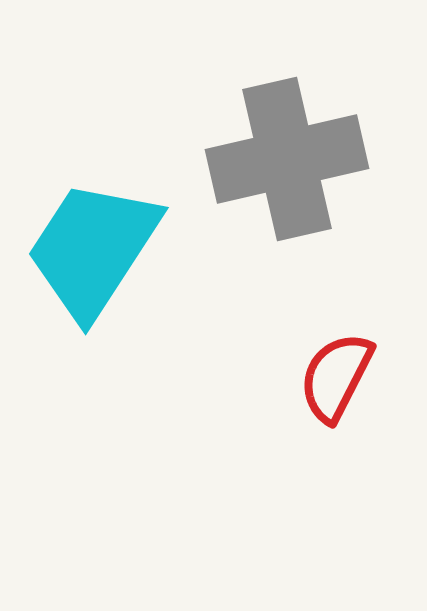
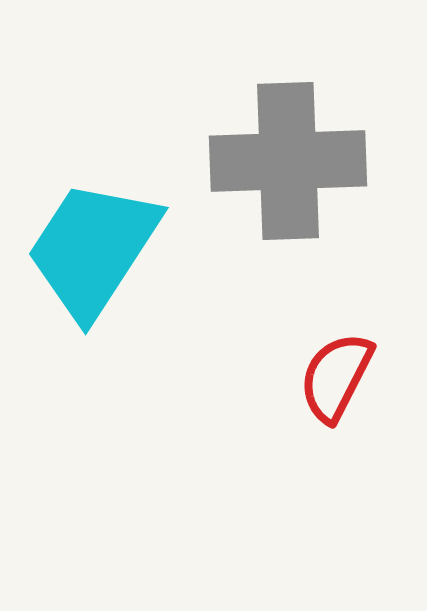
gray cross: moved 1 px right, 2 px down; rotated 11 degrees clockwise
